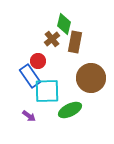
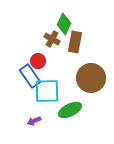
green diamond: rotated 10 degrees clockwise
brown cross: rotated 21 degrees counterclockwise
purple arrow: moved 5 px right, 5 px down; rotated 120 degrees clockwise
